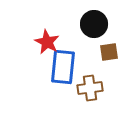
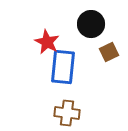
black circle: moved 3 px left
brown square: rotated 18 degrees counterclockwise
brown cross: moved 23 px left, 25 px down; rotated 15 degrees clockwise
